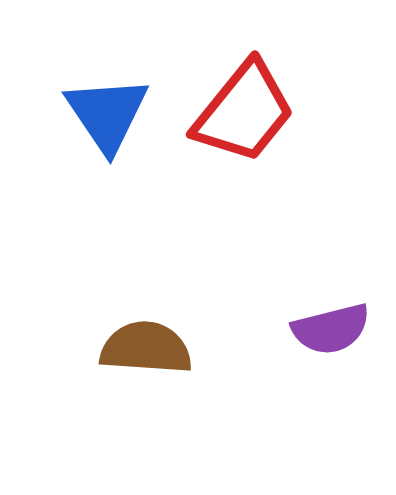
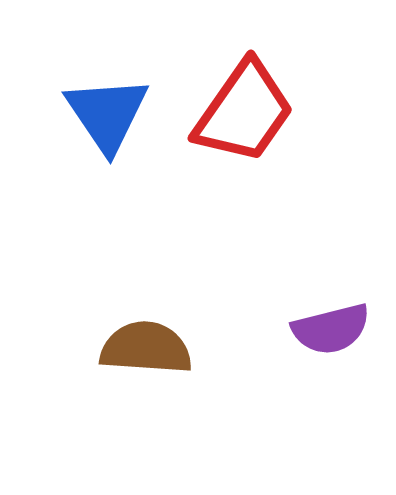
red trapezoid: rotated 4 degrees counterclockwise
